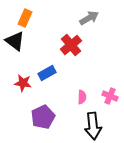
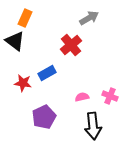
pink semicircle: rotated 104 degrees counterclockwise
purple pentagon: moved 1 px right
